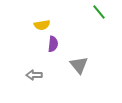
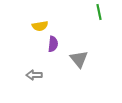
green line: rotated 28 degrees clockwise
yellow semicircle: moved 2 px left, 1 px down
gray triangle: moved 6 px up
